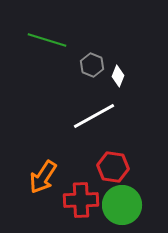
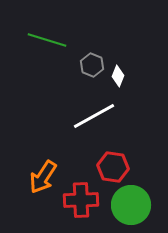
green circle: moved 9 px right
